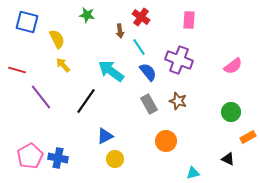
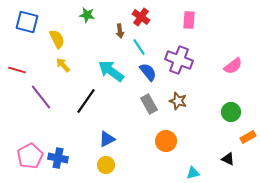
blue triangle: moved 2 px right, 3 px down
yellow circle: moved 9 px left, 6 px down
